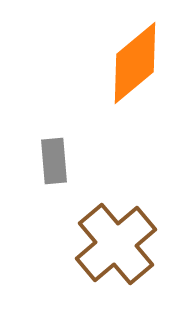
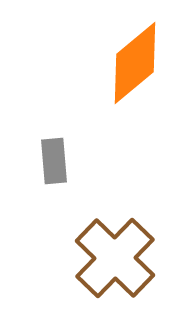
brown cross: moved 1 px left, 14 px down; rotated 6 degrees counterclockwise
